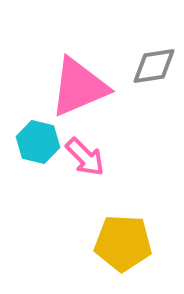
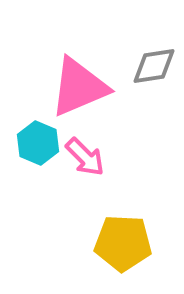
cyan hexagon: moved 1 px down; rotated 9 degrees clockwise
